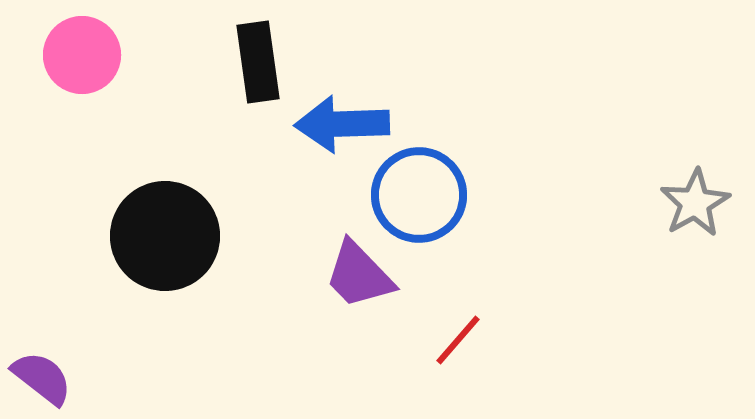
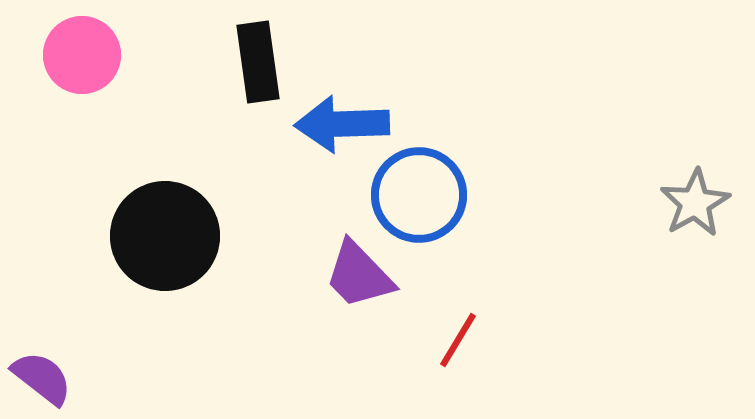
red line: rotated 10 degrees counterclockwise
